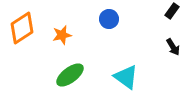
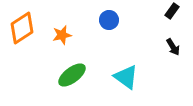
blue circle: moved 1 px down
green ellipse: moved 2 px right
